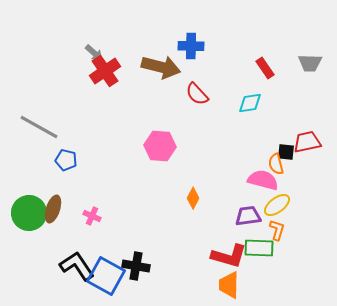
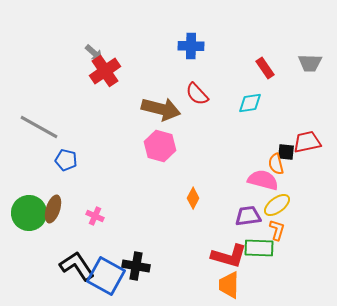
brown arrow: moved 42 px down
pink hexagon: rotated 12 degrees clockwise
pink cross: moved 3 px right
